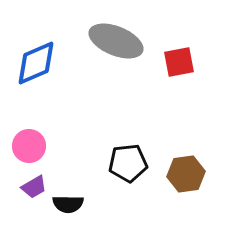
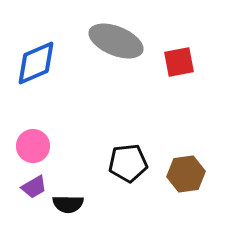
pink circle: moved 4 px right
